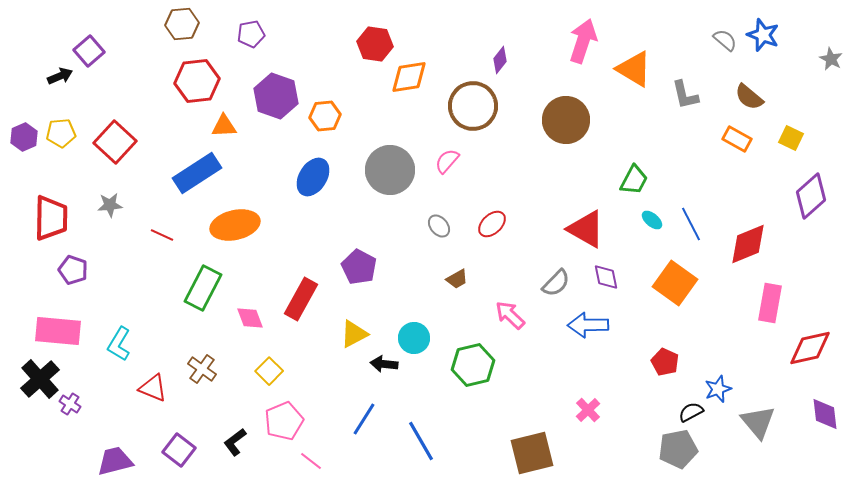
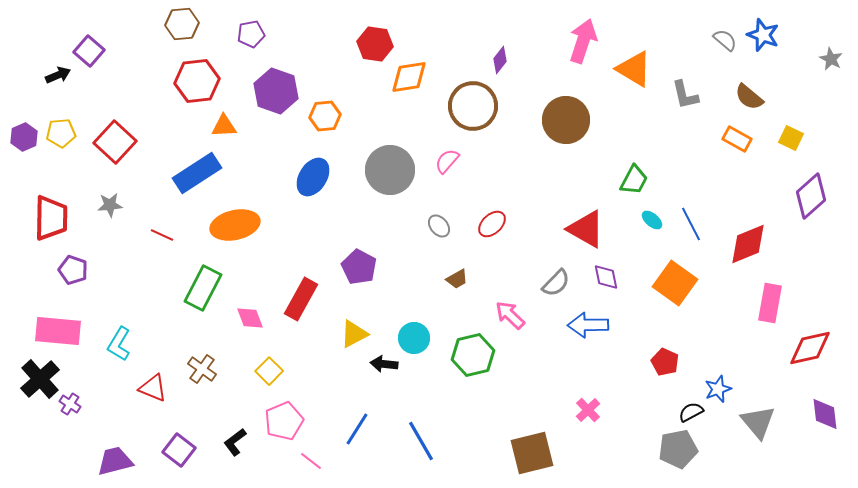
purple square at (89, 51): rotated 8 degrees counterclockwise
black arrow at (60, 76): moved 2 px left, 1 px up
purple hexagon at (276, 96): moved 5 px up
green hexagon at (473, 365): moved 10 px up
blue line at (364, 419): moved 7 px left, 10 px down
